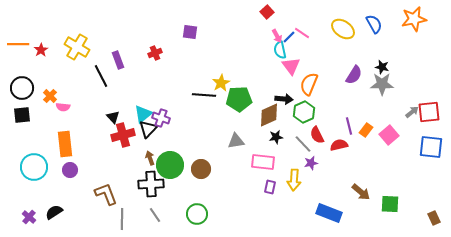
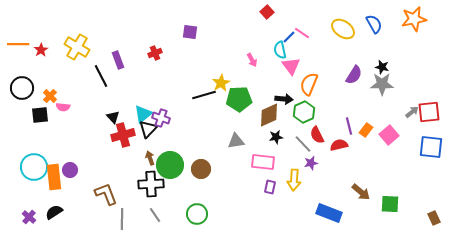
pink arrow at (277, 36): moved 25 px left, 24 px down
black line at (204, 95): rotated 20 degrees counterclockwise
black square at (22, 115): moved 18 px right
orange rectangle at (65, 144): moved 11 px left, 33 px down
